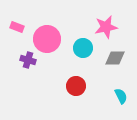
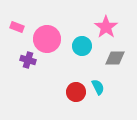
pink star: rotated 25 degrees counterclockwise
cyan circle: moved 1 px left, 2 px up
red circle: moved 6 px down
cyan semicircle: moved 23 px left, 9 px up
